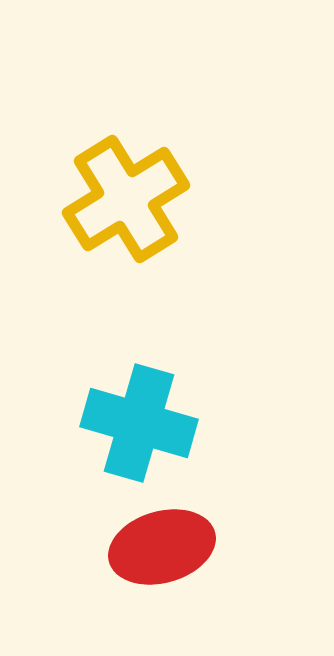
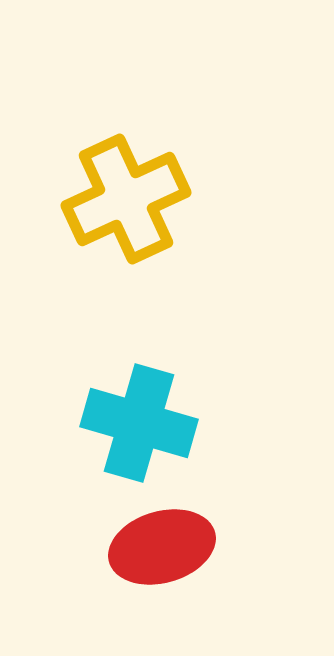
yellow cross: rotated 7 degrees clockwise
